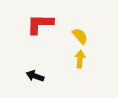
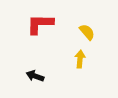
yellow semicircle: moved 7 px right, 4 px up
